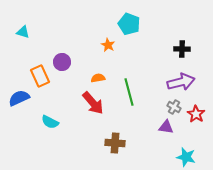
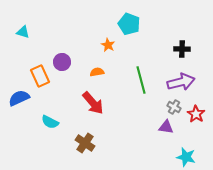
orange semicircle: moved 1 px left, 6 px up
green line: moved 12 px right, 12 px up
brown cross: moved 30 px left; rotated 30 degrees clockwise
